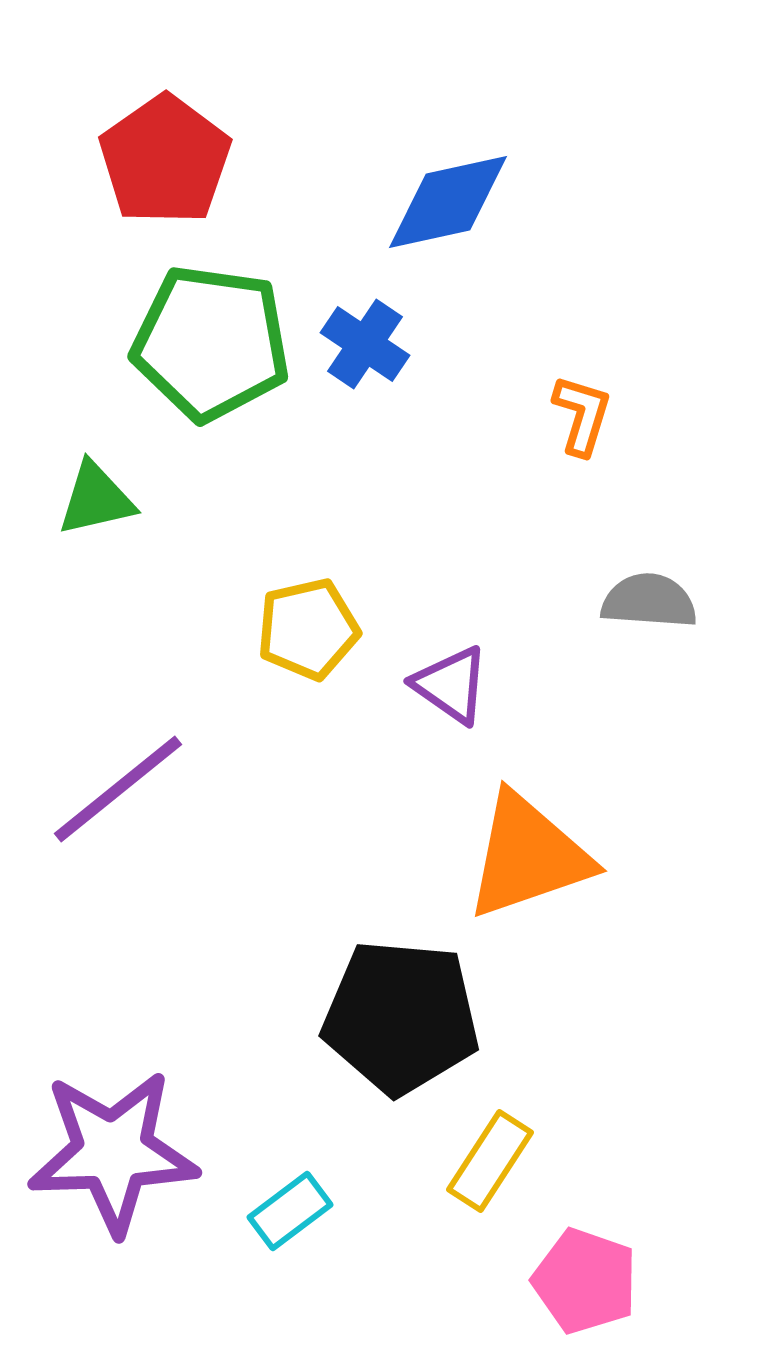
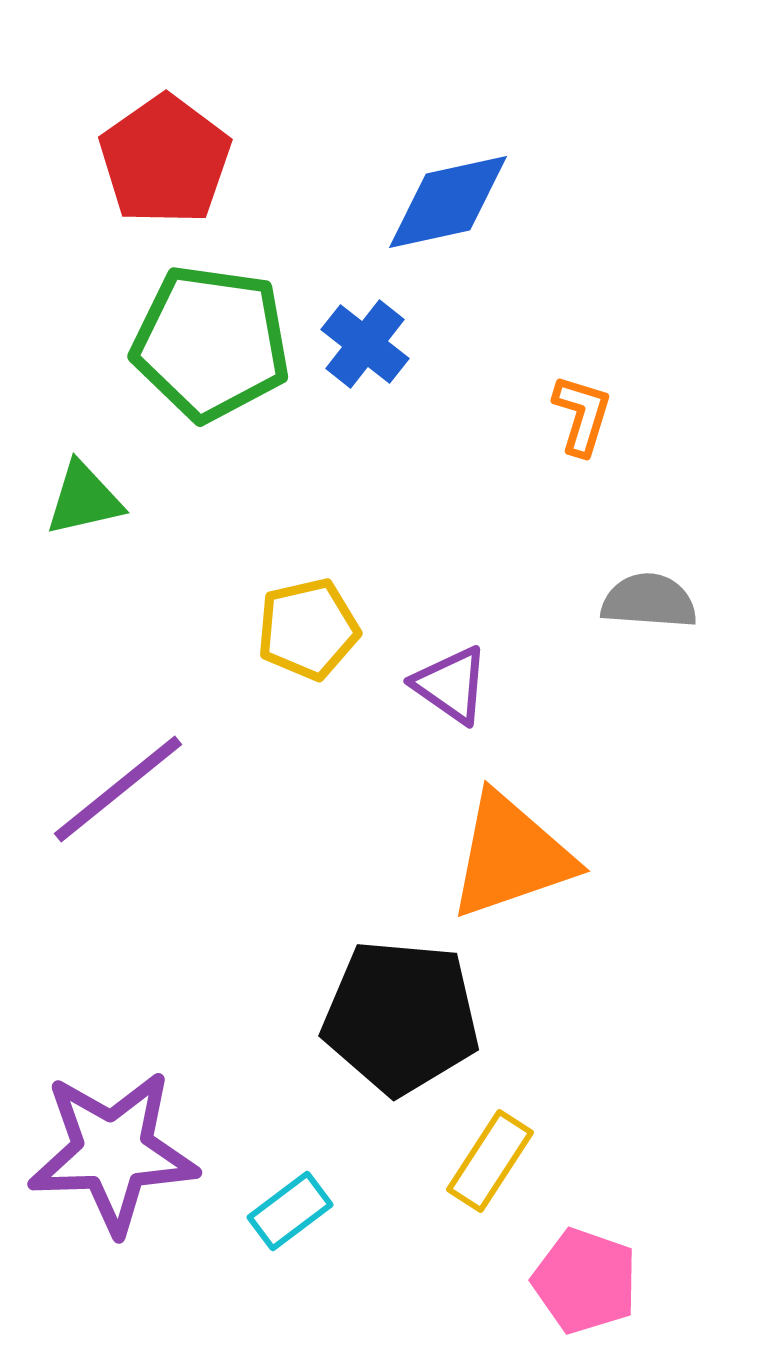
blue cross: rotated 4 degrees clockwise
green triangle: moved 12 px left
orange triangle: moved 17 px left
